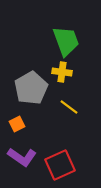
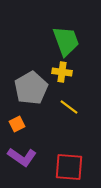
red square: moved 9 px right, 2 px down; rotated 28 degrees clockwise
